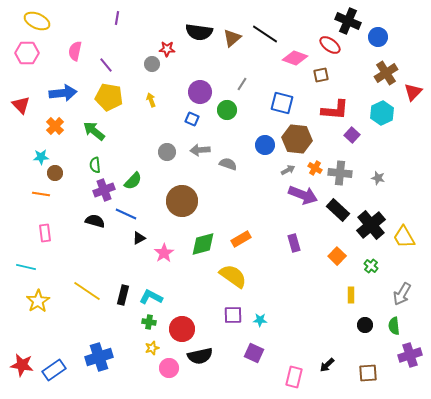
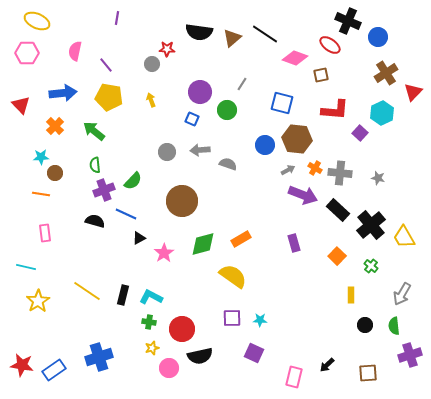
purple square at (352, 135): moved 8 px right, 2 px up
purple square at (233, 315): moved 1 px left, 3 px down
